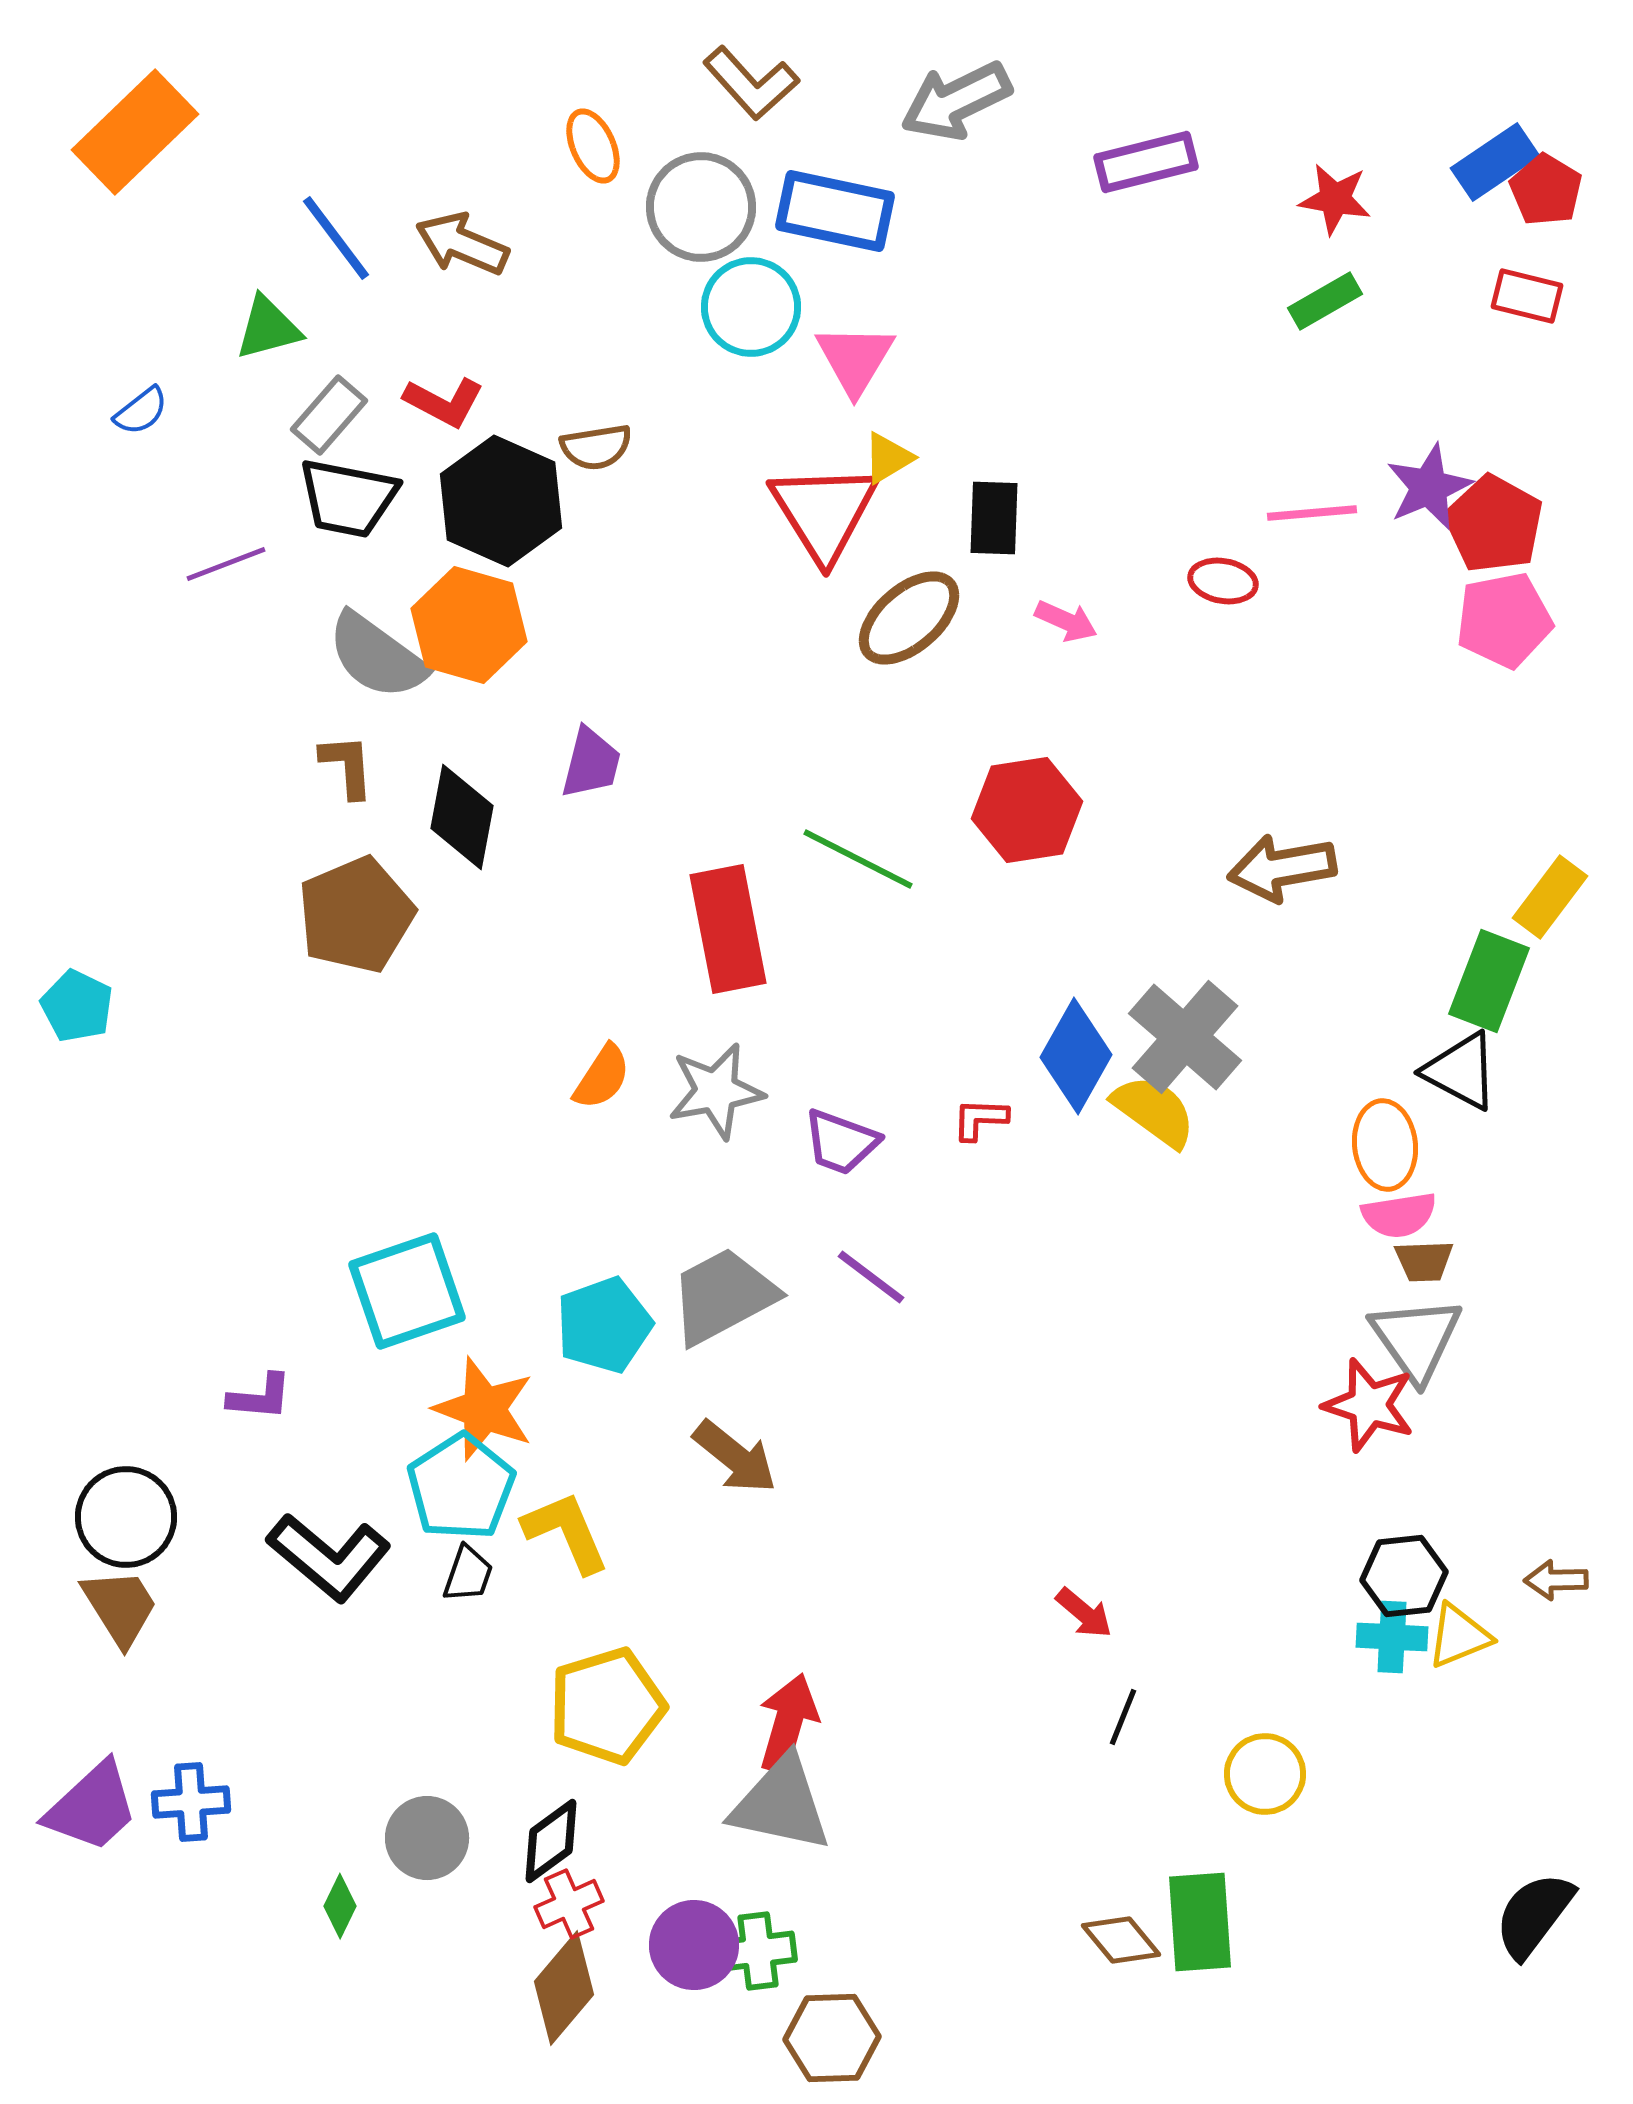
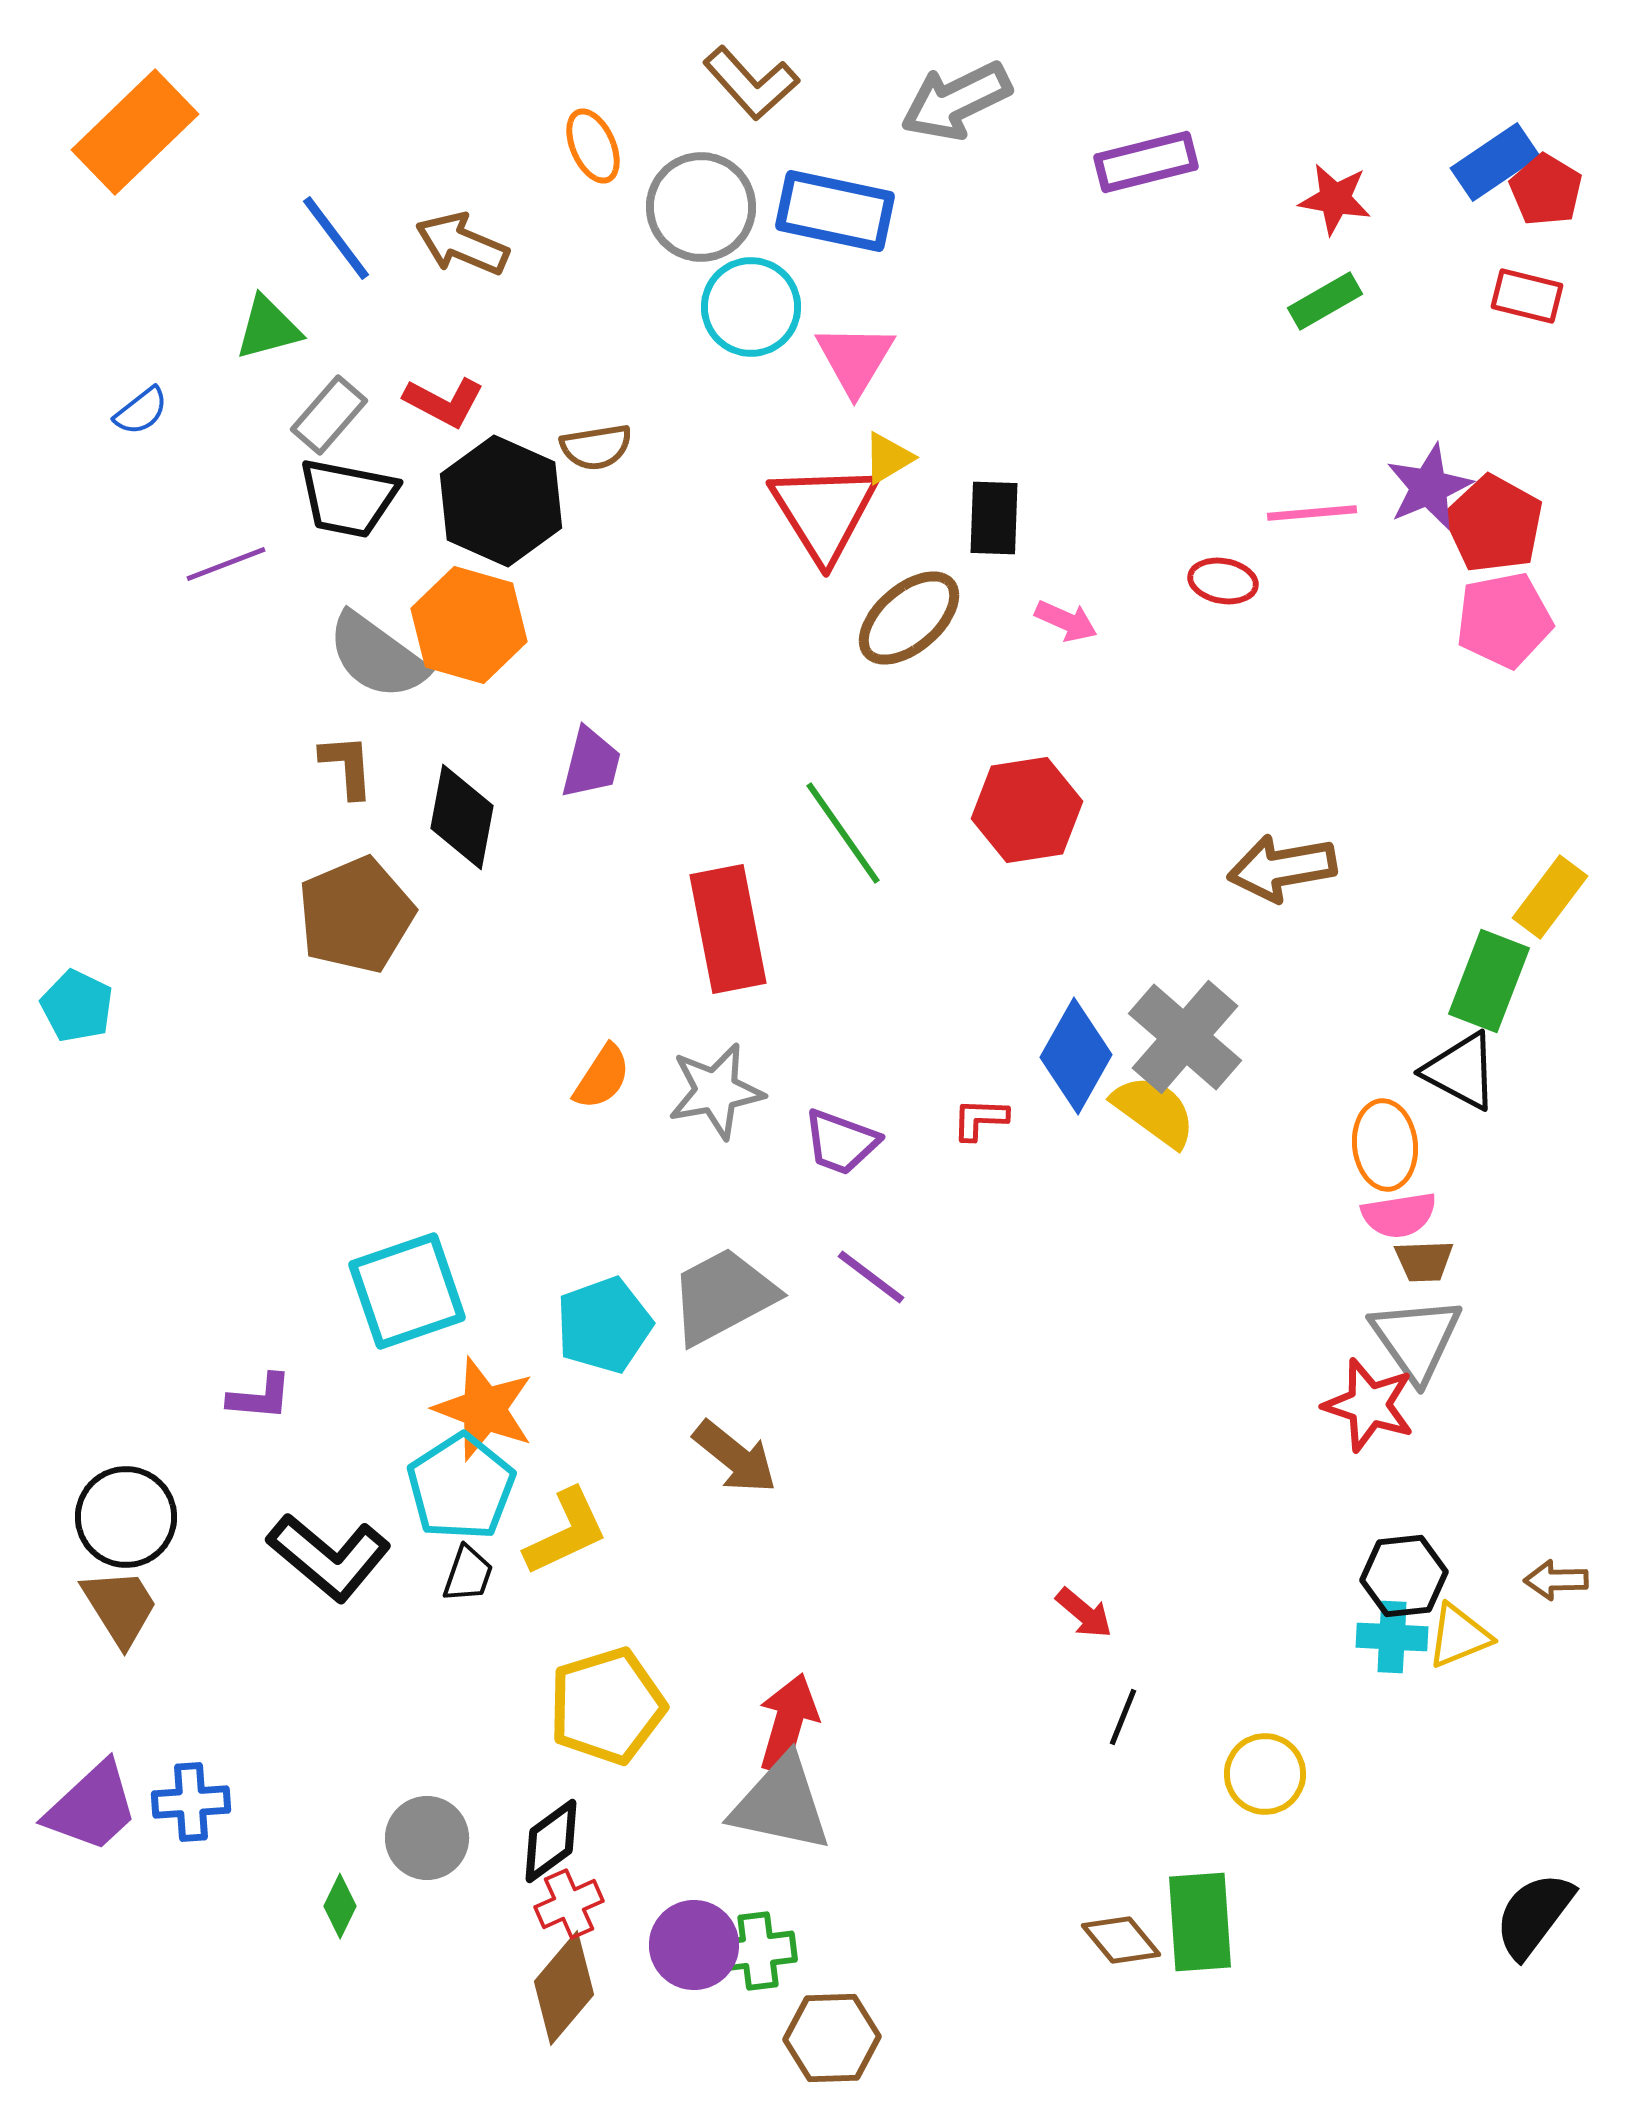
green line at (858, 859): moved 15 px left, 26 px up; rotated 28 degrees clockwise
yellow L-shape at (566, 1532): rotated 88 degrees clockwise
